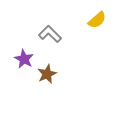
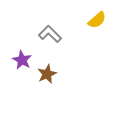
purple star: moved 2 px left, 1 px down
